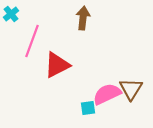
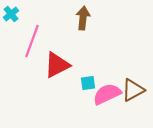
brown triangle: moved 2 px right, 1 px down; rotated 30 degrees clockwise
cyan square: moved 25 px up
